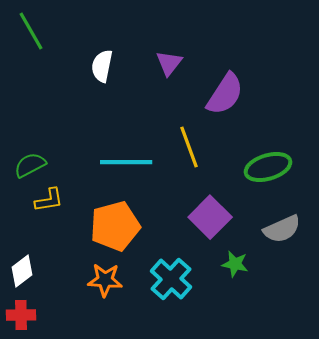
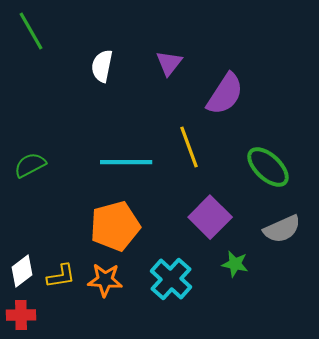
green ellipse: rotated 60 degrees clockwise
yellow L-shape: moved 12 px right, 76 px down
